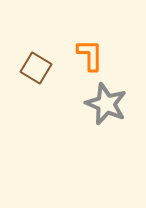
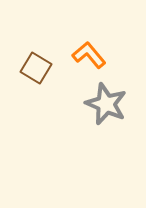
orange L-shape: moved 1 px left; rotated 40 degrees counterclockwise
